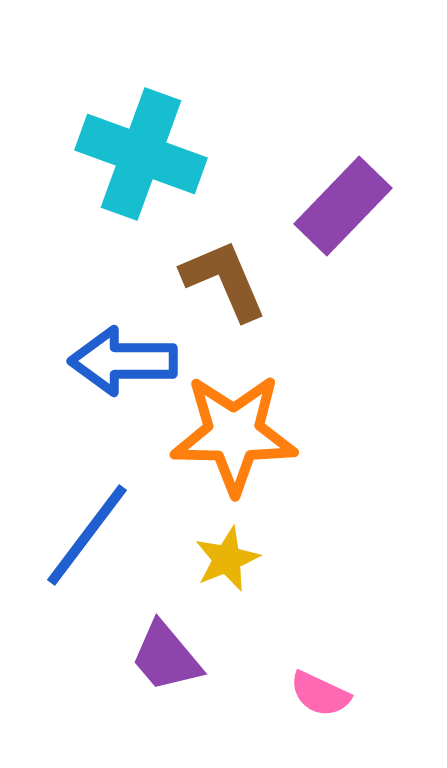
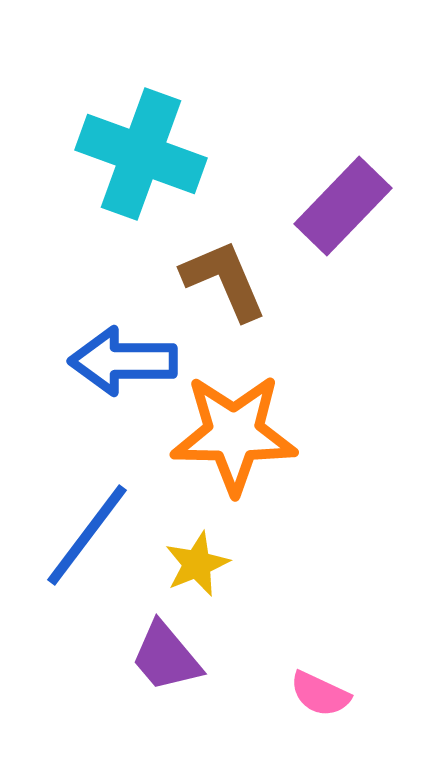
yellow star: moved 30 px left, 5 px down
